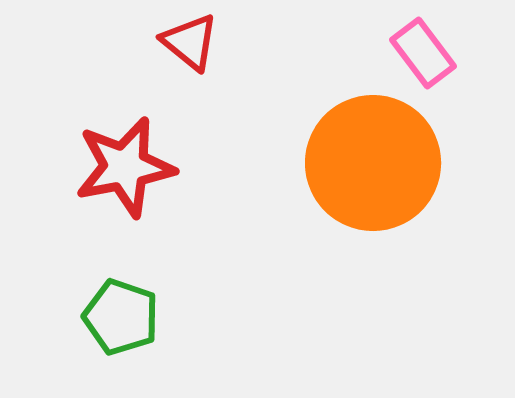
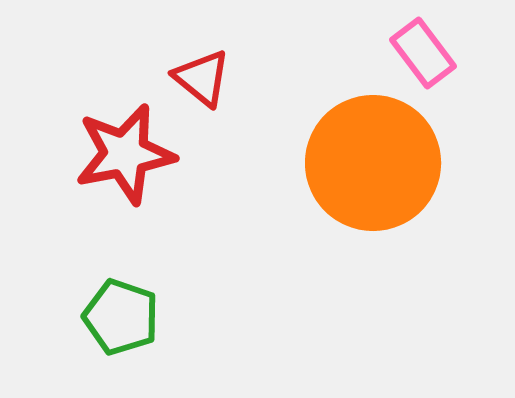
red triangle: moved 12 px right, 36 px down
red star: moved 13 px up
